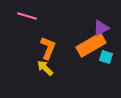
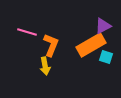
pink line: moved 16 px down
purple triangle: moved 2 px right, 2 px up
orange L-shape: moved 3 px right, 3 px up
yellow arrow: moved 2 px up; rotated 144 degrees counterclockwise
